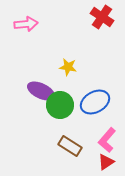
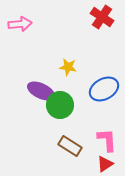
pink arrow: moved 6 px left
blue ellipse: moved 9 px right, 13 px up
pink L-shape: rotated 135 degrees clockwise
red triangle: moved 1 px left, 2 px down
